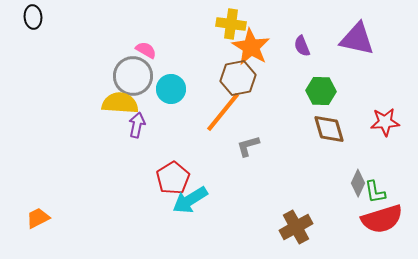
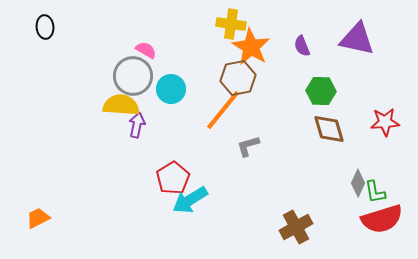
black ellipse: moved 12 px right, 10 px down
yellow semicircle: moved 1 px right, 2 px down
orange line: moved 2 px up
